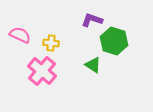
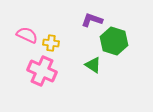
pink semicircle: moved 7 px right
pink cross: rotated 16 degrees counterclockwise
